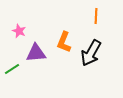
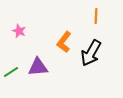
orange L-shape: rotated 15 degrees clockwise
purple triangle: moved 2 px right, 14 px down
green line: moved 1 px left, 3 px down
